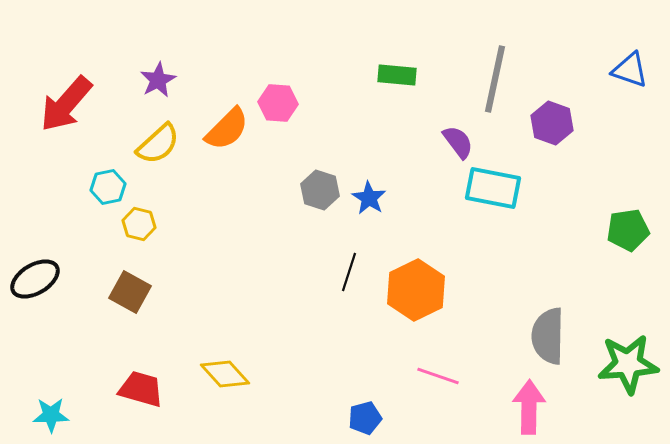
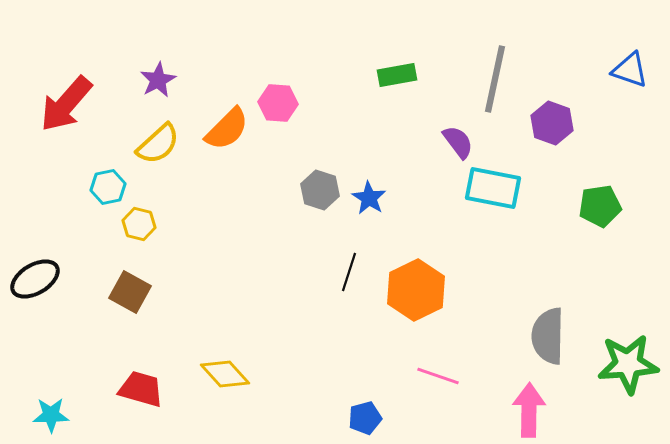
green rectangle: rotated 15 degrees counterclockwise
green pentagon: moved 28 px left, 24 px up
pink arrow: moved 3 px down
